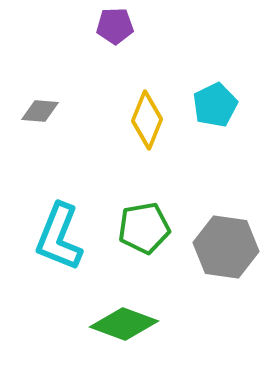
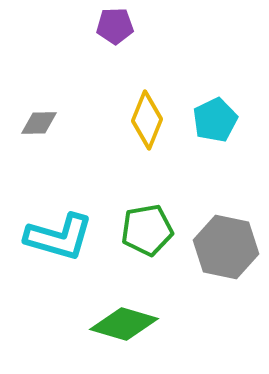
cyan pentagon: moved 15 px down
gray diamond: moved 1 px left, 12 px down; rotated 6 degrees counterclockwise
green pentagon: moved 3 px right, 2 px down
cyan L-shape: rotated 96 degrees counterclockwise
gray hexagon: rotated 4 degrees clockwise
green diamond: rotated 4 degrees counterclockwise
